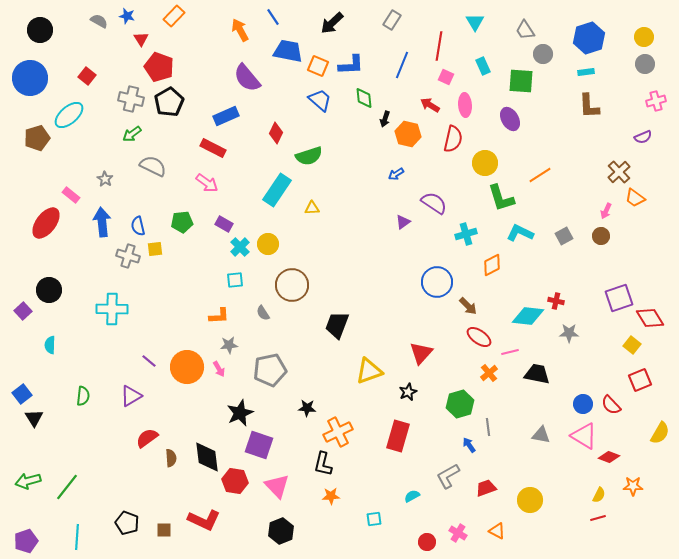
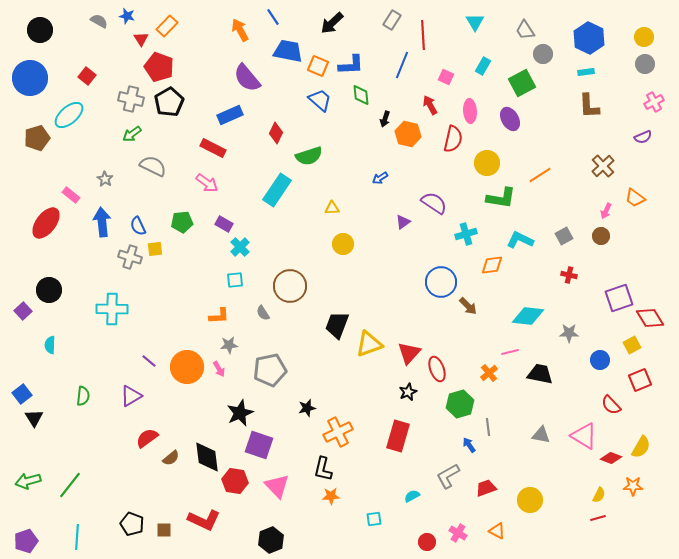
orange rectangle at (174, 16): moved 7 px left, 10 px down
blue hexagon at (589, 38): rotated 16 degrees counterclockwise
red line at (439, 46): moved 16 px left, 11 px up; rotated 12 degrees counterclockwise
cyan rectangle at (483, 66): rotated 54 degrees clockwise
green square at (521, 81): moved 1 px right, 2 px down; rotated 32 degrees counterclockwise
green diamond at (364, 98): moved 3 px left, 3 px up
pink cross at (656, 101): moved 2 px left, 1 px down; rotated 12 degrees counterclockwise
red arrow at (430, 105): rotated 30 degrees clockwise
pink ellipse at (465, 105): moved 5 px right, 6 px down
blue rectangle at (226, 116): moved 4 px right, 1 px up
yellow circle at (485, 163): moved 2 px right
brown cross at (619, 172): moved 16 px left, 6 px up
blue arrow at (396, 174): moved 16 px left, 4 px down
green L-shape at (501, 198): rotated 64 degrees counterclockwise
yellow triangle at (312, 208): moved 20 px right
blue semicircle at (138, 226): rotated 12 degrees counterclockwise
cyan L-shape at (520, 233): moved 7 px down
yellow circle at (268, 244): moved 75 px right
gray cross at (128, 256): moved 2 px right, 1 px down
orange diamond at (492, 265): rotated 20 degrees clockwise
blue circle at (437, 282): moved 4 px right
brown circle at (292, 285): moved 2 px left, 1 px down
red cross at (556, 301): moved 13 px right, 26 px up
red ellipse at (479, 337): moved 42 px left, 32 px down; rotated 35 degrees clockwise
yellow square at (632, 345): rotated 24 degrees clockwise
red triangle at (421, 353): moved 12 px left
yellow triangle at (369, 371): moved 27 px up
black trapezoid at (537, 374): moved 3 px right
blue circle at (583, 404): moved 17 px right, 44 px up
black star at (307, 408): rotated 18 degrees counterclockwise
yellow semicircle at (660, 433): moved 19 px left, 14 px down
red diamond at (609, 457): moved 2 px right, 1 px down
brown semicircle at (171, 458): rotated 54 degrees clockwise
black L-shape at (323, 464): moved 5 px down
green line at (67, 487): moved 3 px right, 2 px up
black pentagon at (127, 523): moved 5 px right, 1 px down
black hexagon at (281, 531): moved 10 px left, 9 px down
